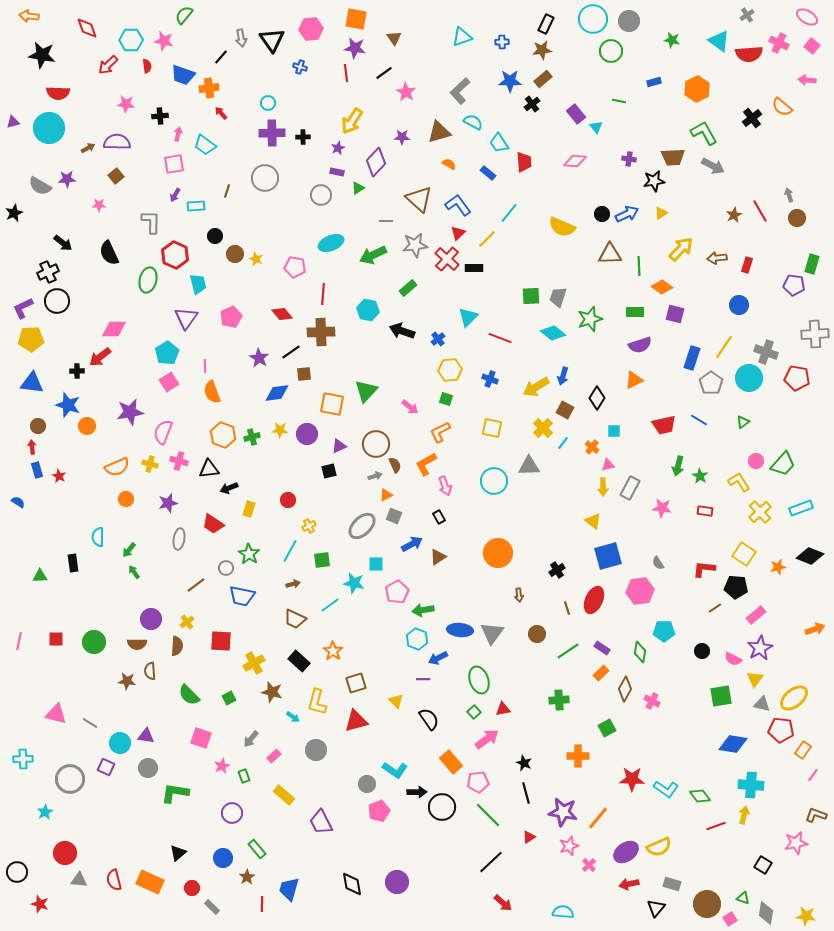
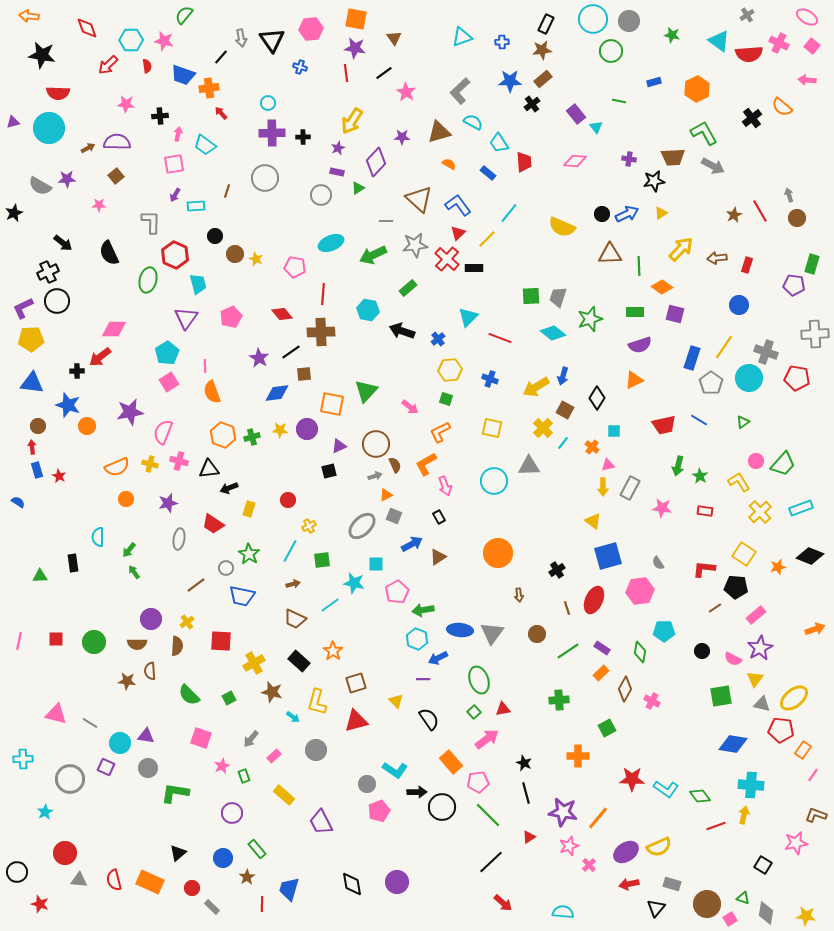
green star at (672, 40): moved 5 px up
purple circle at (307, 434): moved 5 px up
